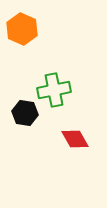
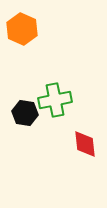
green cross: moved 1 px right, 10 px down
red diamond: moved 10 px right, 5 px down; rotated 24 degrees clockwise
